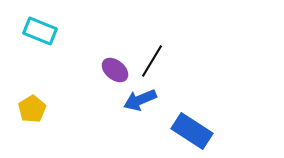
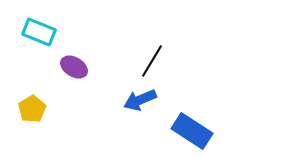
cyan rectangle: moved 1 px left, 1 px down
purple ellipse: moved 41 px left, 3 px up; rotated 8 degrees counterclockwise
